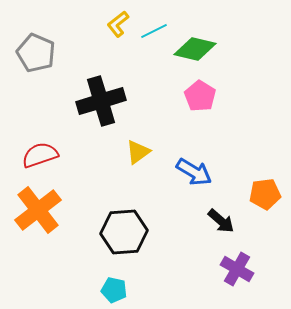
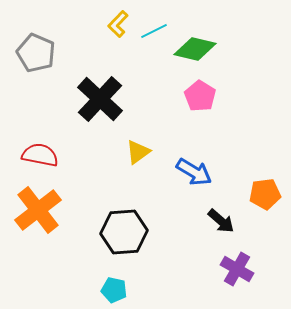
yellow L-shape: rotated 8 degrees counterclockwise
black cross: moved 1 px left, 2 px up; rotated 30 degrees counterclockwise
red semicircle: rotated 30 degrees clockwise
